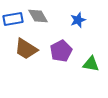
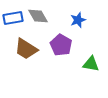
blue rectangle: moved 1 px up
purple pentagon: moved 6 px up; rotated 15 degrees counterclockwise
